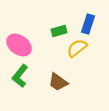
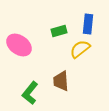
blue rectangle: rotated 12 degrees counterclockwise
yellow semicircle: moved 3 px right, 1 px down
green L-shape: moved 10 px right, 17 px down
brown trapezoid: moved 3 px right, 1 px up; rotated 50 degrees clockwise
